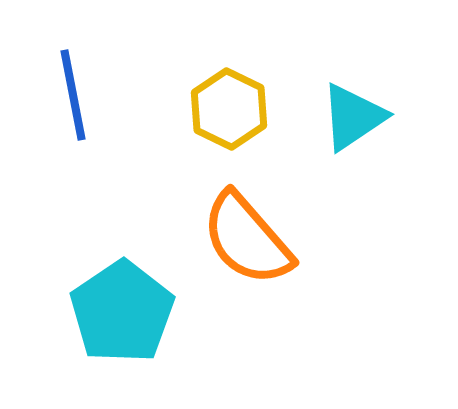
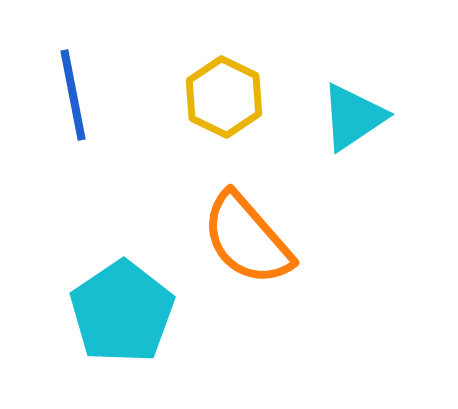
yellow hexagon: moved 5 px left, 12 px up
